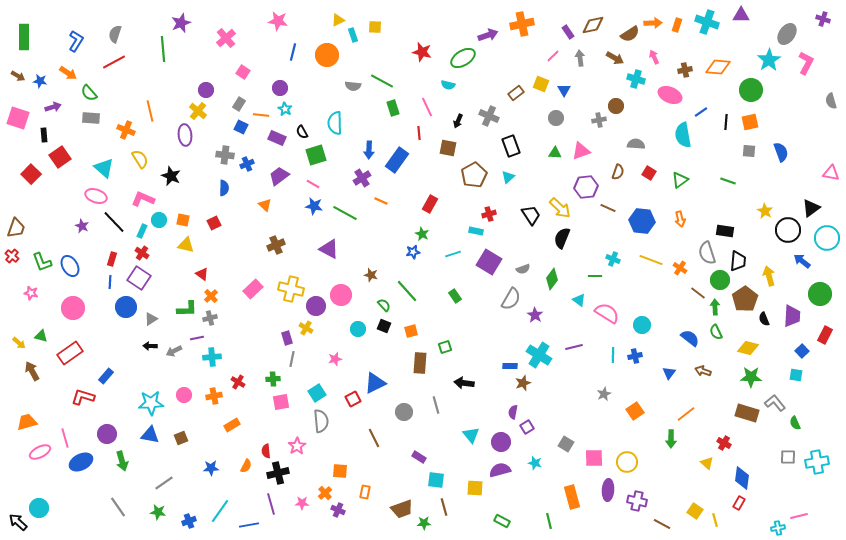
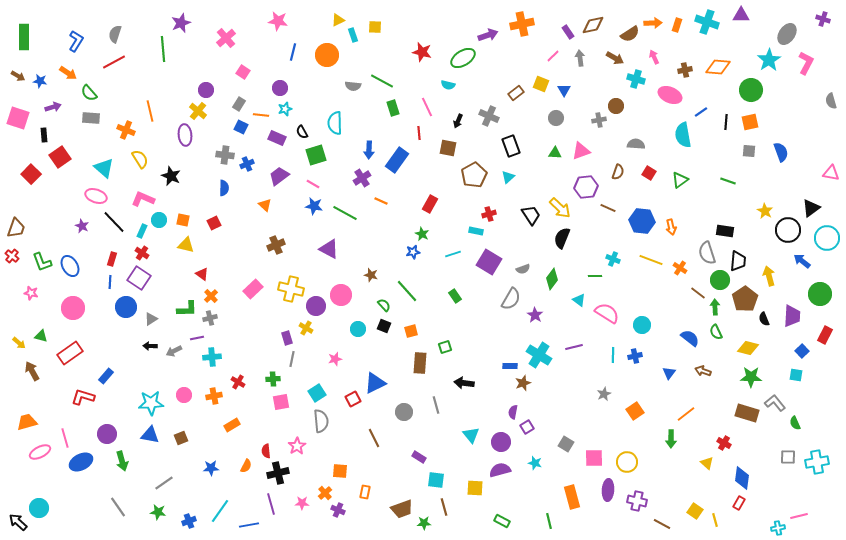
cyan star at (285, 109): rotated 24 degrees clockwise
orange arrow at (680, 219): moved 9 px left, 8 px down
